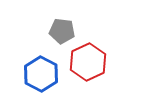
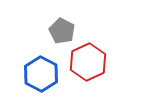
gray pentagon: rotated 20 degrees clockwise
